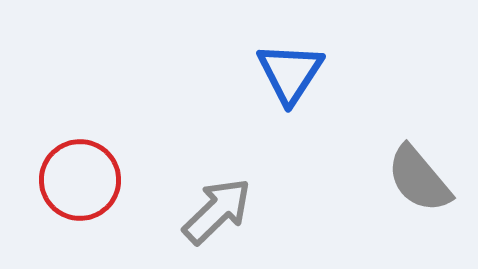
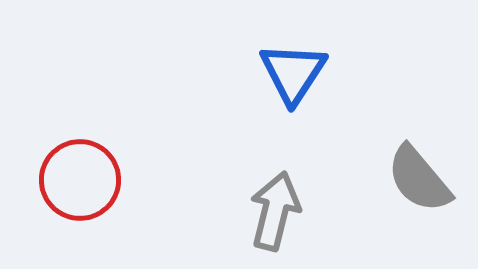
blue triangle: moved 3 px right
gray arrow: moved 58 px right; rotated 32 degrees counterclockwise
